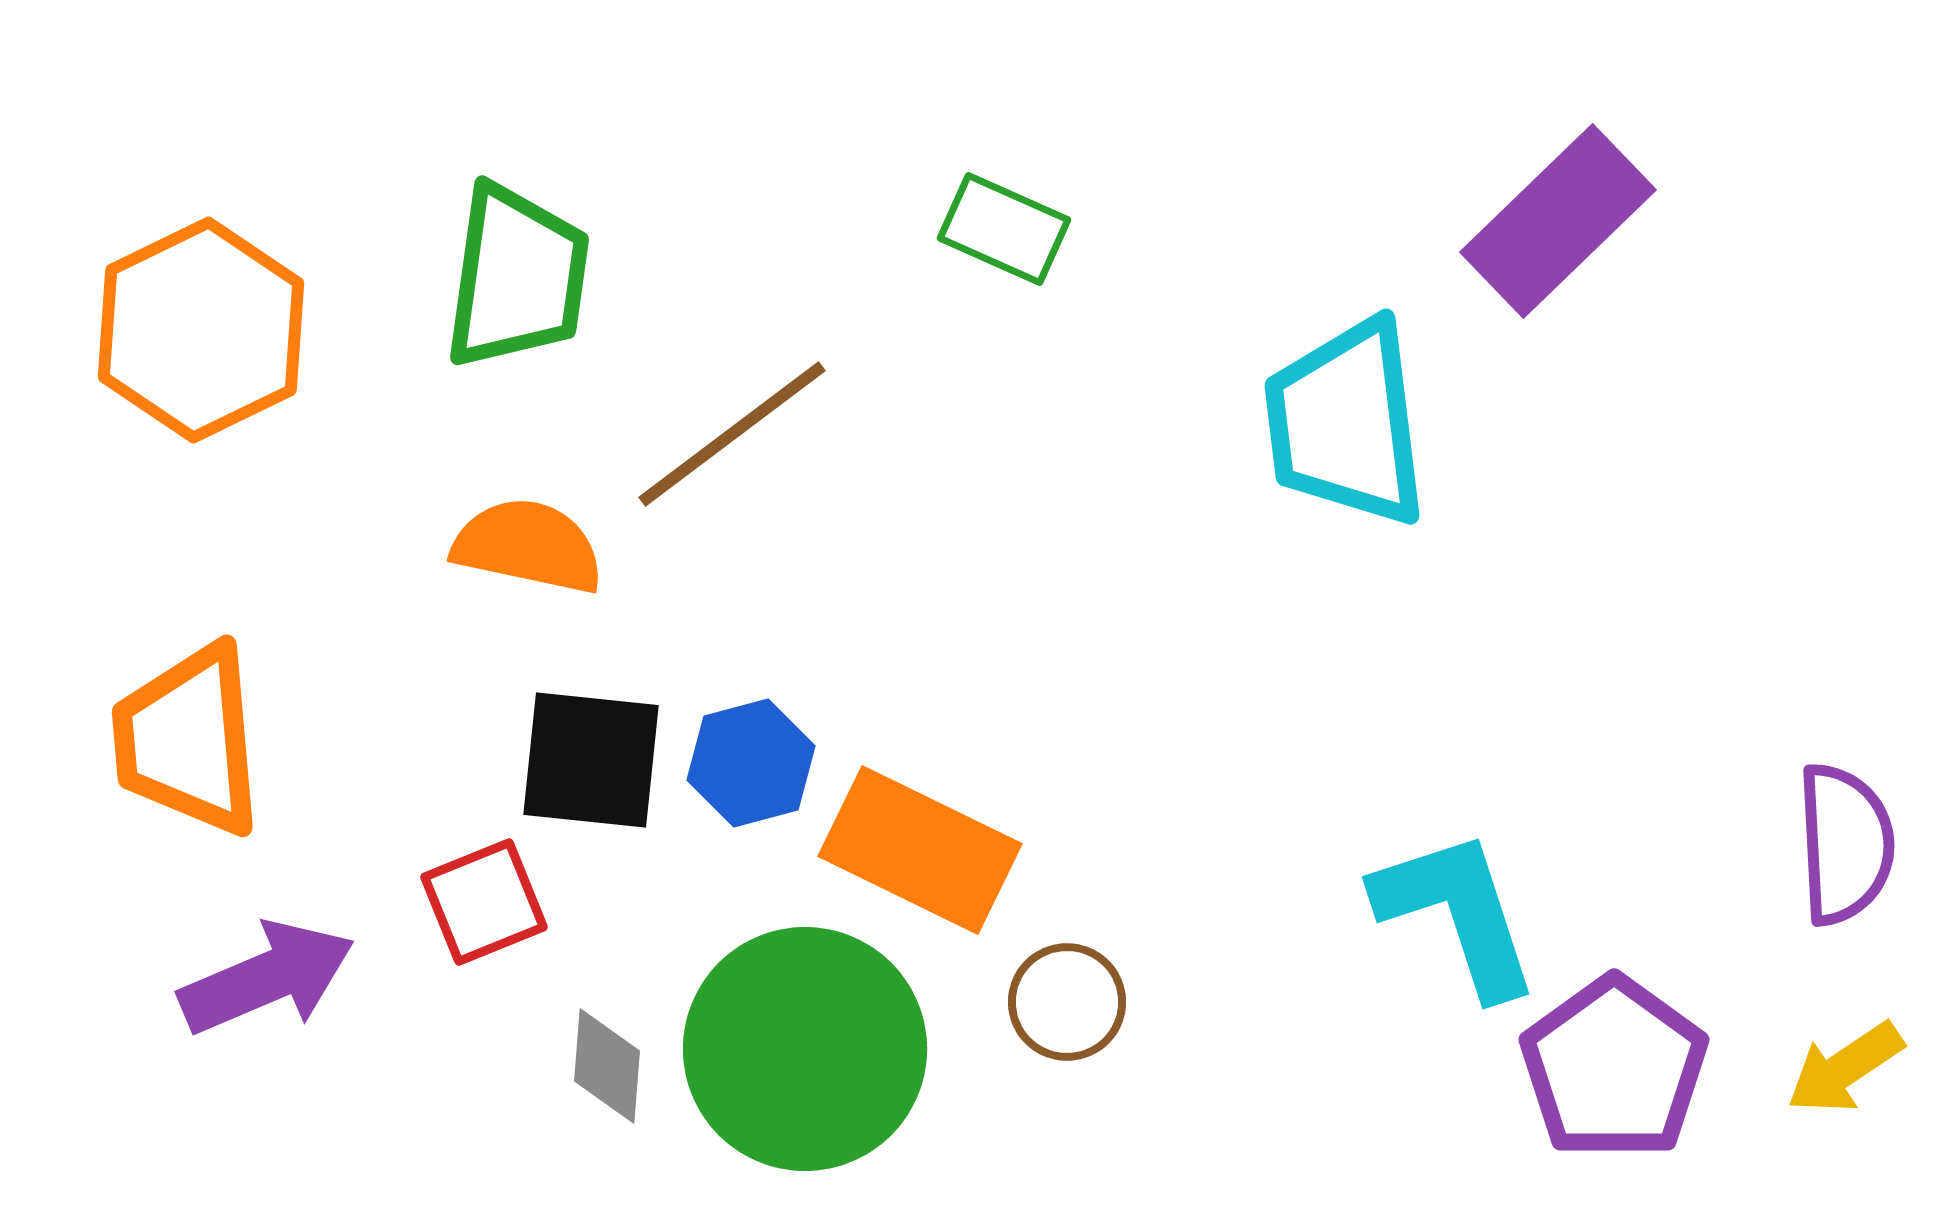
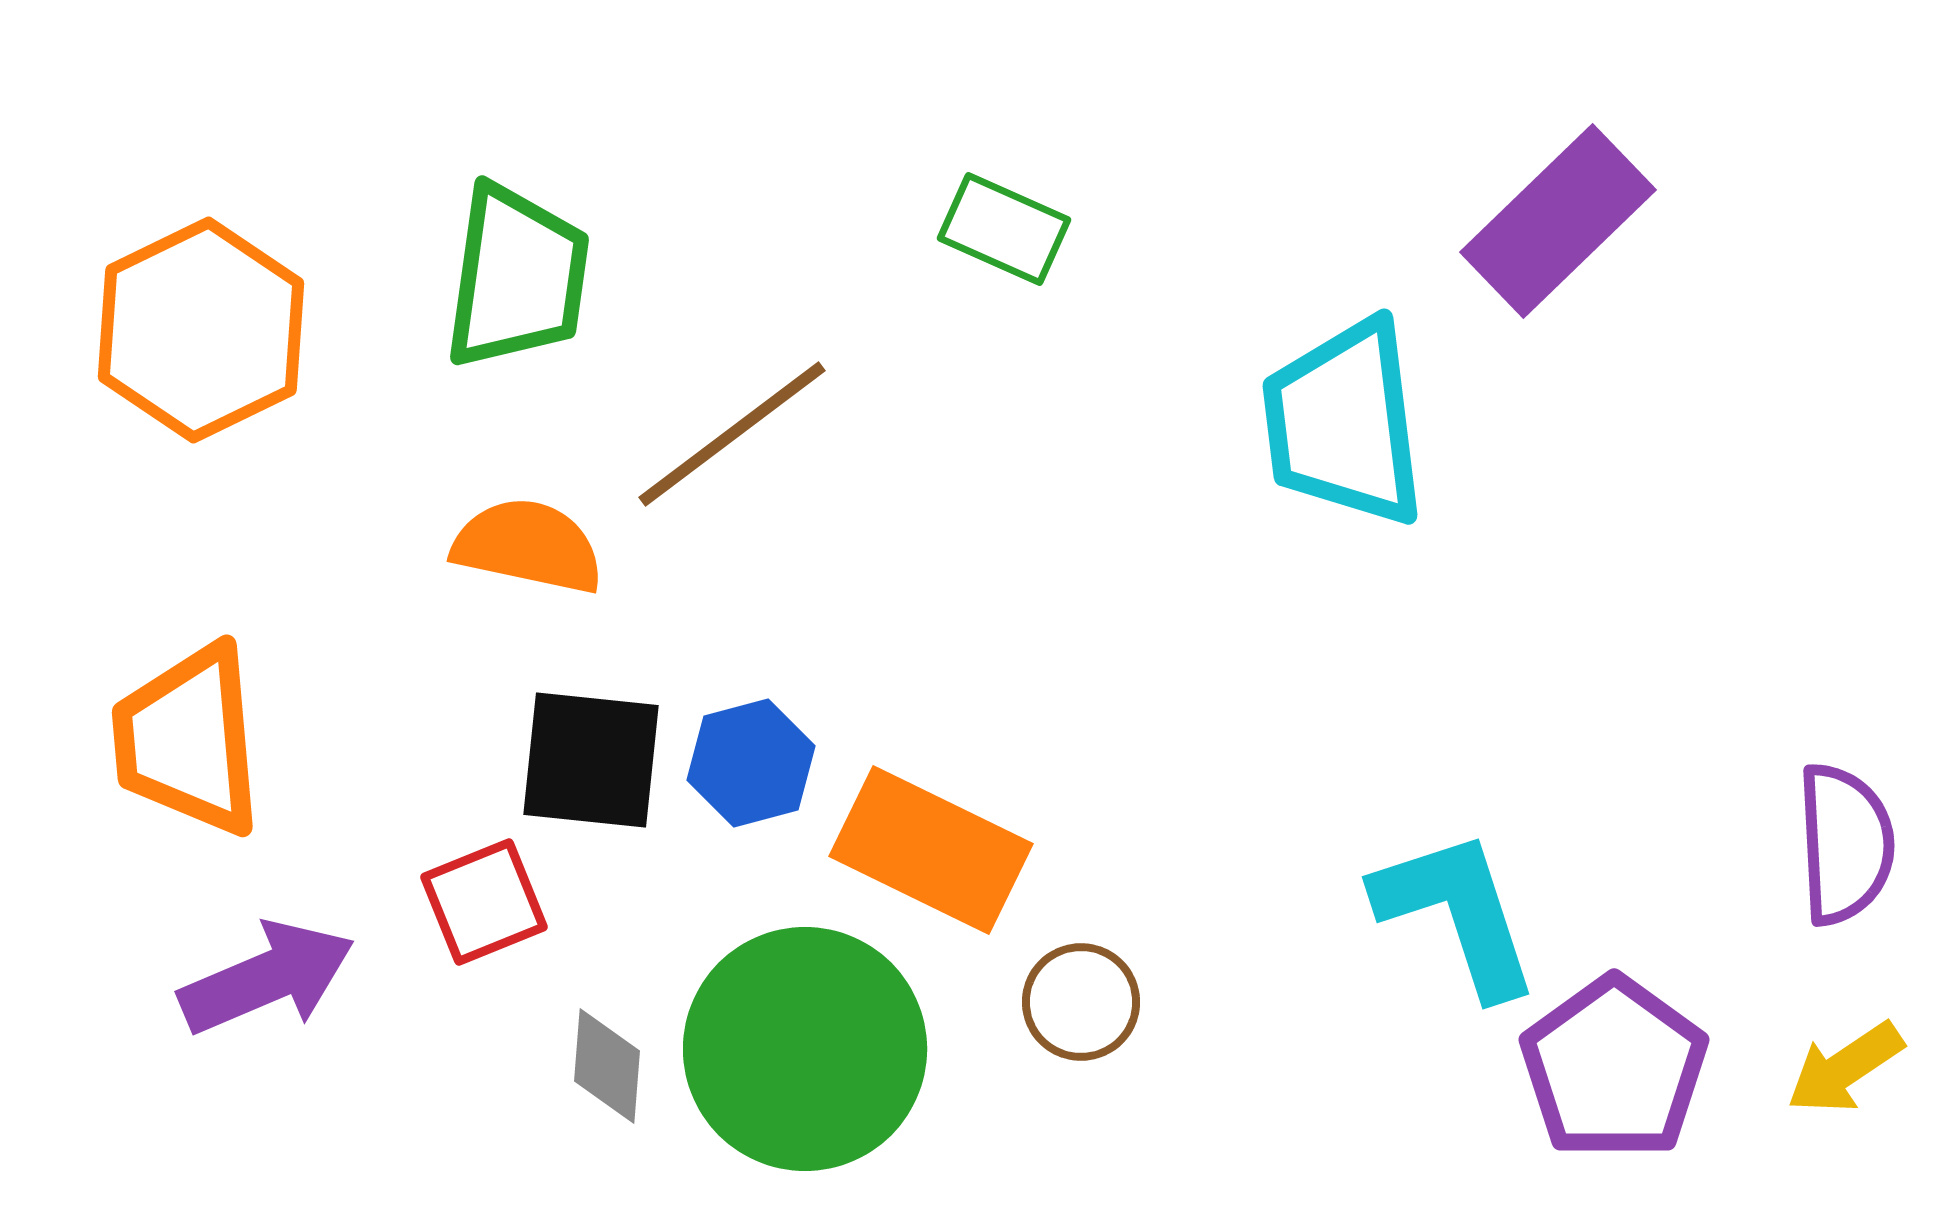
cyan trapezoid: moved 2 px left
orange rectangle: moved 11 px right
brown circle: moved 14 px right
